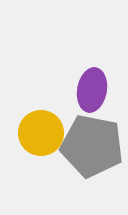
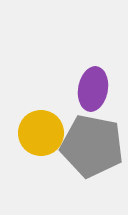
purple ellipse: moved 1 px right, 1 px up
